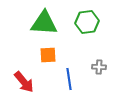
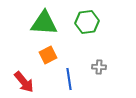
orange square: rotated 24 degrees counterclockwise
